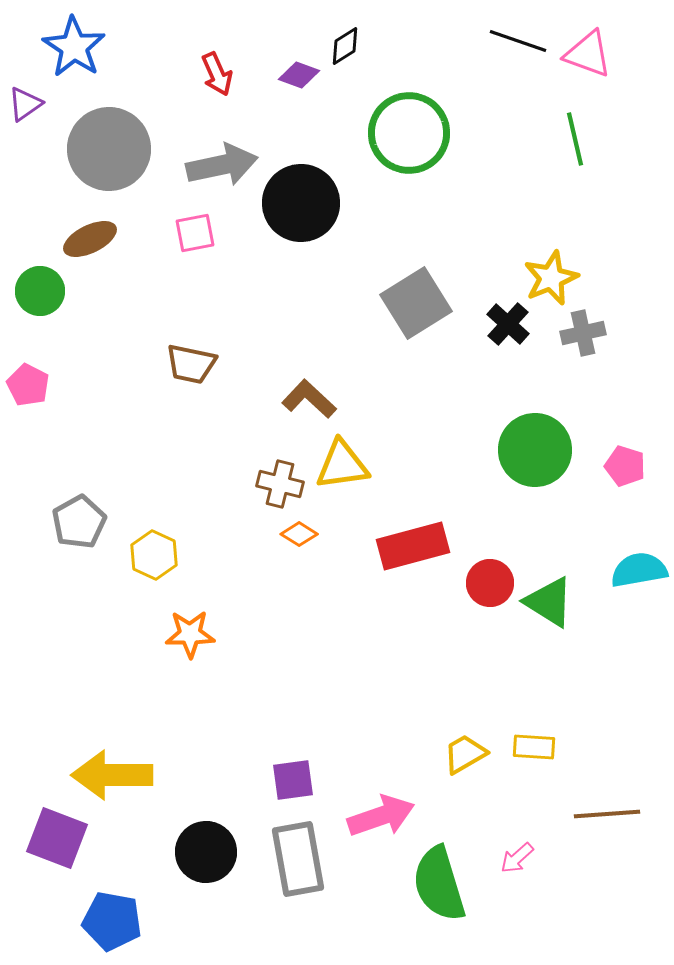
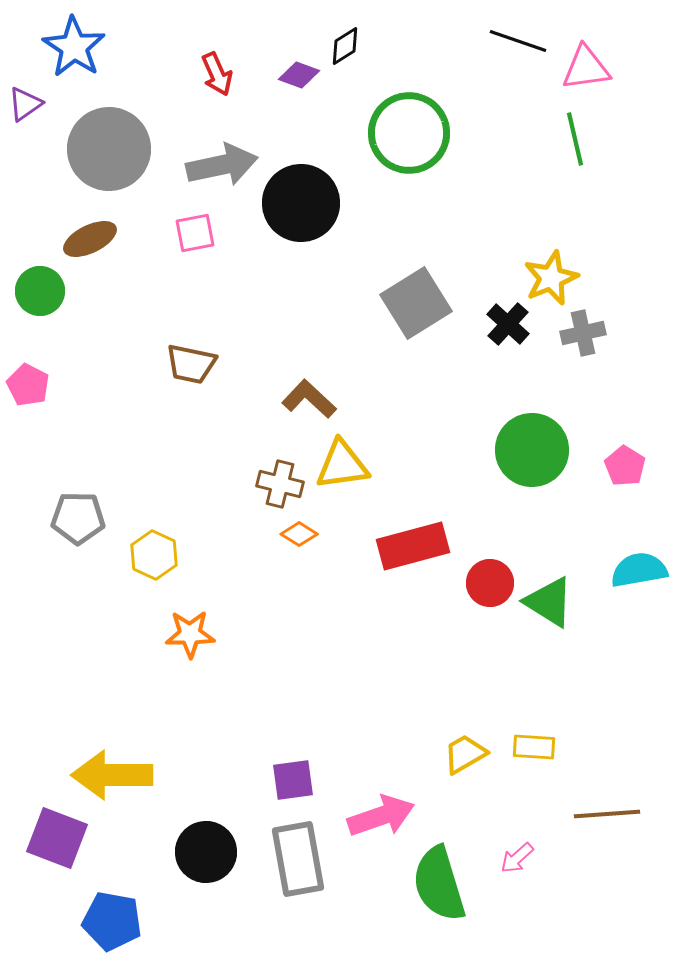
pink triangle at (588, 54): moved 2 px left, 14 px down; rotated 28 degrees counterclockwise
green circle at (535, 450): moved 3 px left
pink pentagon at (625, 466): rotated 15 degrees clockwise
gray pentagon at (79, 522): moved 1 px left, 4 px up; rotated 30 degrees clockwise
